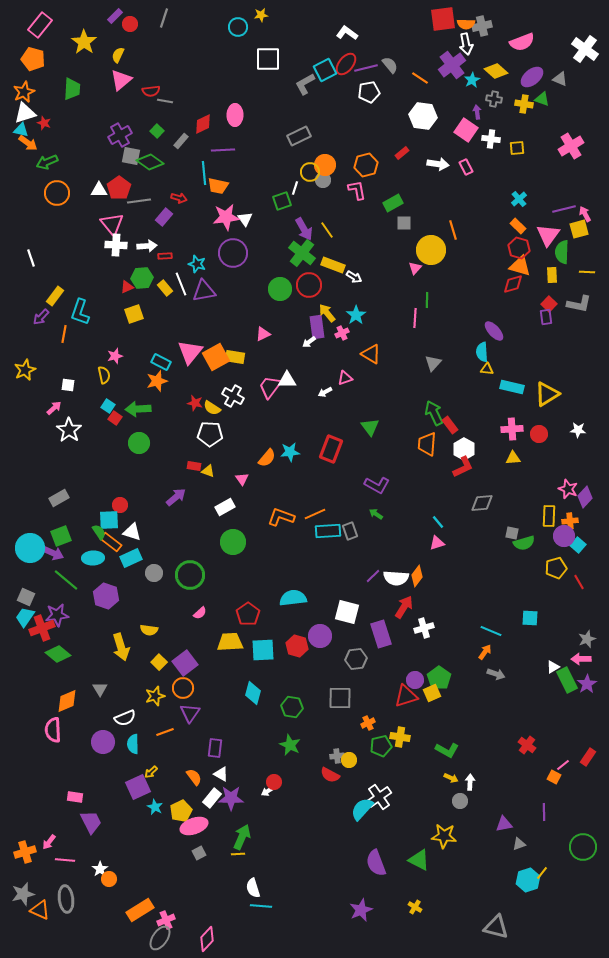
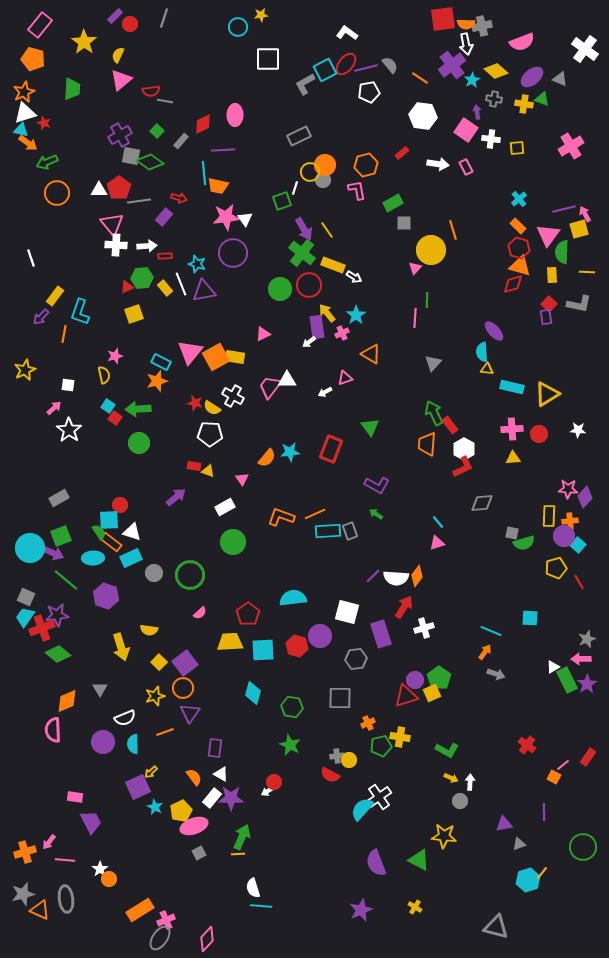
pink star at (568, 489): rotated 18 degrees counterclockwise
